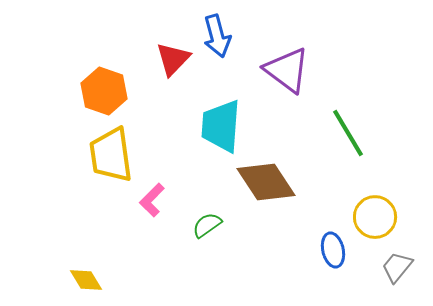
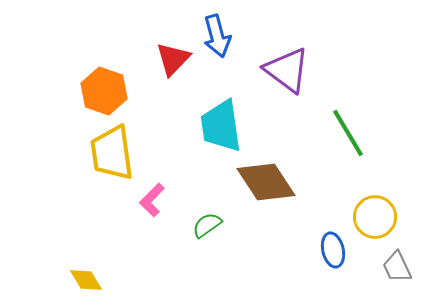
cyan trapezoid: rotated 12 degrees counterclockwise
yellow trapezoid: moved 1 px right, 2 px up
gray trapezoid: rotated 64 degrees counterclockwise
